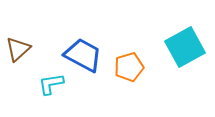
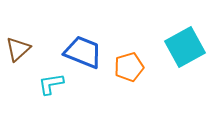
blue trapezoid: moved 3 px up; rotated 6 degrees counterclockwise
